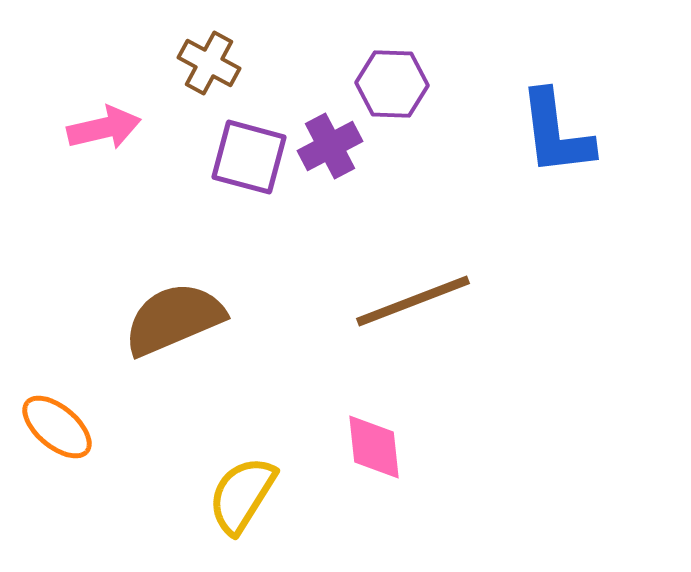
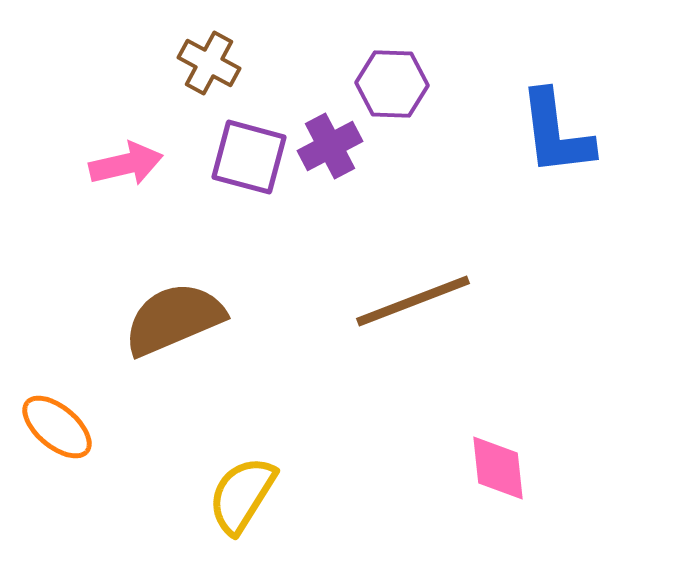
pink arrow: moved 22 px right, 36 px down
pink diamond: moved 124 px right, 21 px down
